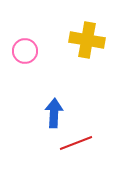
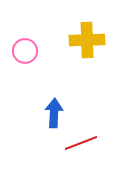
yellow cross: rotated 12 degrees counterclockwise
red line: moved 5 px right
